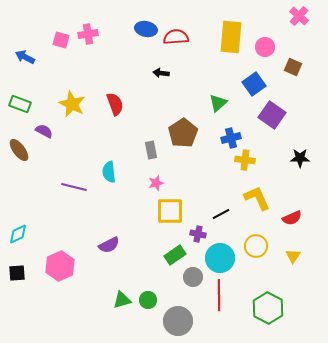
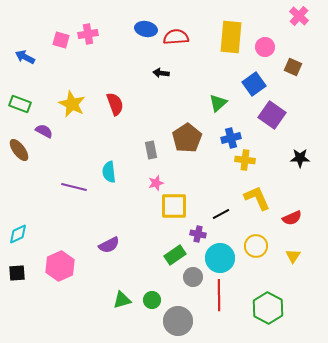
brown pentagon at (183, 133): moved 4 px right, 5 px down
yellow square at (170, 211): moved 4 px right, 5 px up
green circle at (148, 300): moved 4 px right
